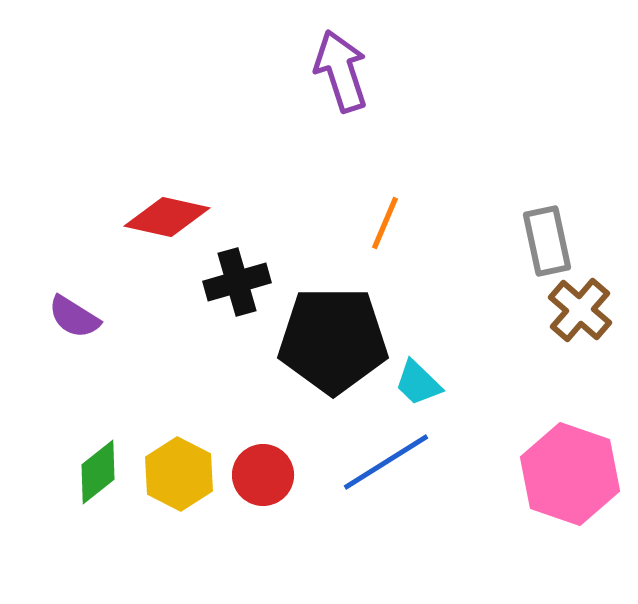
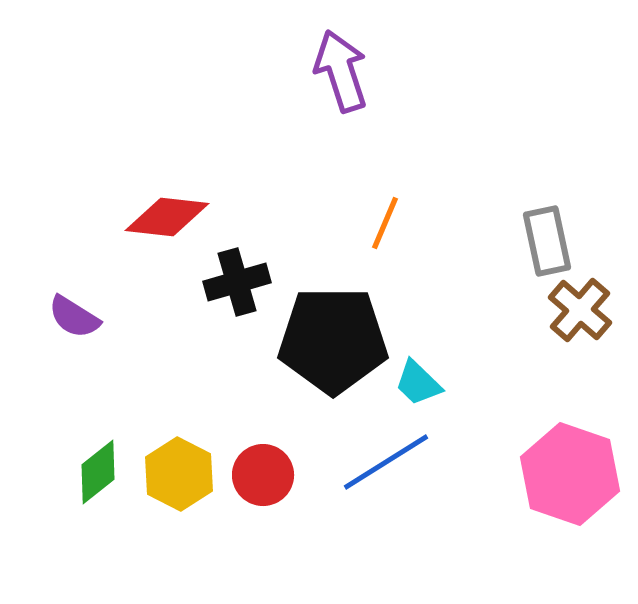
red diamond: rotated 6 degrees counterclockwise
